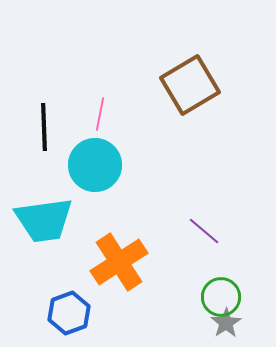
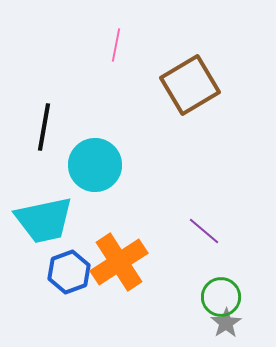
pink line: moved 16 px right, 69 px up
black line: rotated 12 degrees clockwise
cyan trapezoid: rotated 4 degrees counterclockwise
blue hexagon: moved 41 px up
